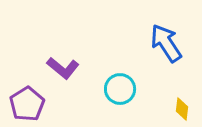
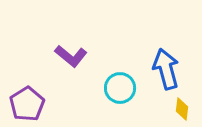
blue arrow: moved 26 px down; rotated 18 degrees clockwise
purple L-shape: moved 8 px right, 12 px up
cyan circle: moved 1 px up
